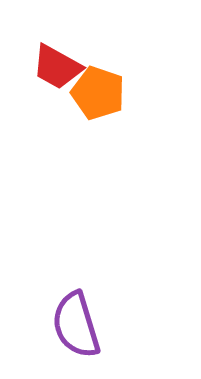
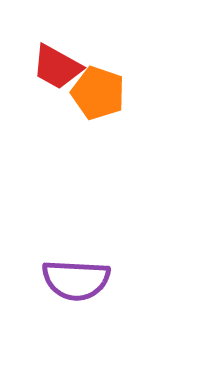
purple semicircle: moved 45 px up; rotated 70 degrees counterclockwise
